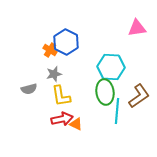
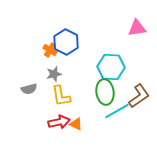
cyan line: rotated 55 degrees clockwise
red arrow: moved 3 px left, 3 px down
